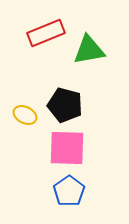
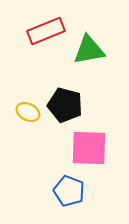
red rectangle: moved 2 px up
yellow ellipse: moved 3 px right, 3 px up
pink square: moved 22 px right
blue pentagon: rotated 16 degrees counterclockwise
